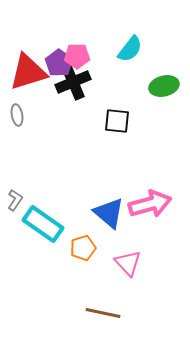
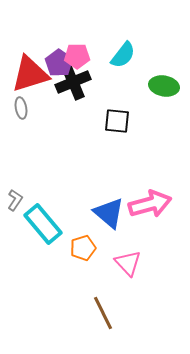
cyan semicircle: moved 7 px left, 6 px down
red triangle: moved 2 px right, 2 px down
green ellipse: rotated 24 degrees clockwise
gray ellipse: moved 4 px right, 7 px up
cyan rectangle: rotated 15 degrees clockwise
brown line: rotated 52 degrees clockwise
